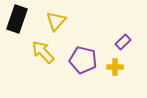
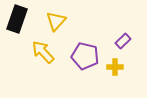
purple rectangle: moved 1 px up
purple pentagon: moved 2 px right, 4 px up
